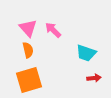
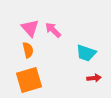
pink triangle: moved 2 px right
